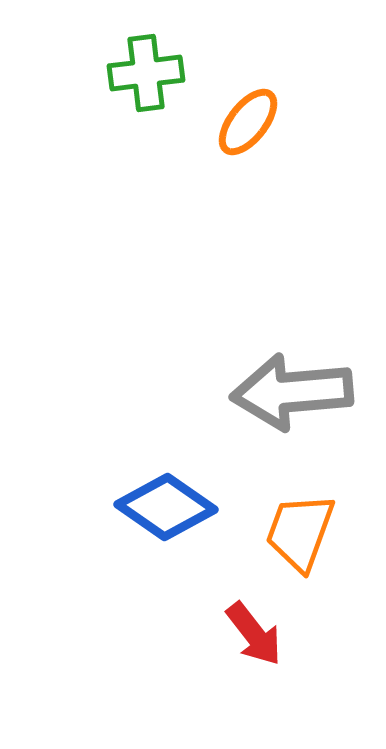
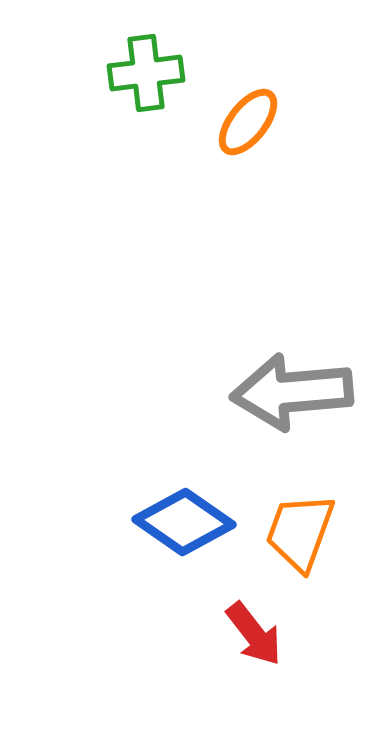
blue diamond: moved 18 px right, 15 px down
